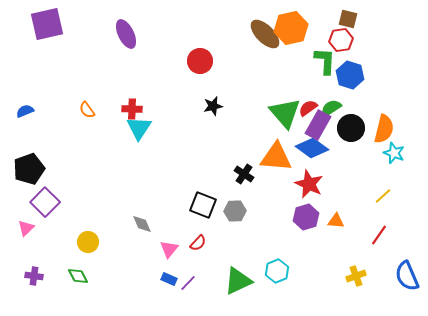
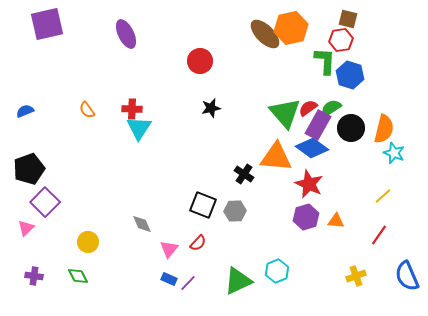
black star at (213, 106): moved 2 px left, 2 px down
